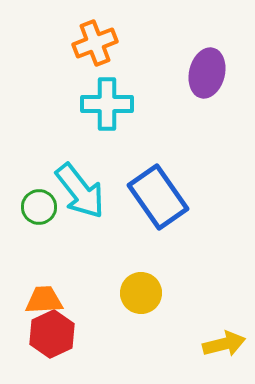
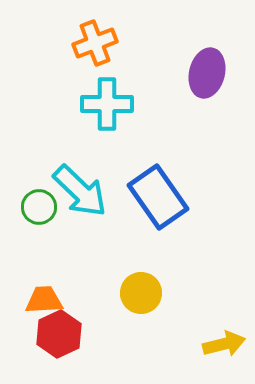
cyan arrow: rotated 8 degrees counterclockwise
red hexagon: moved 7 px right
